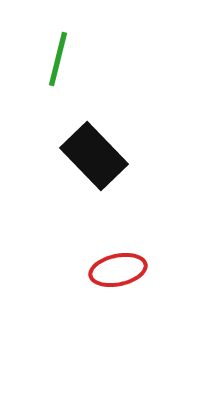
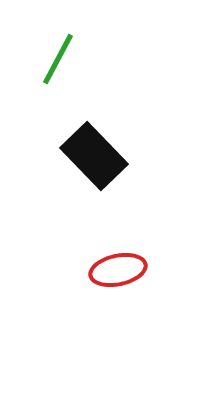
green line: rotated 14 degrees clockwise
